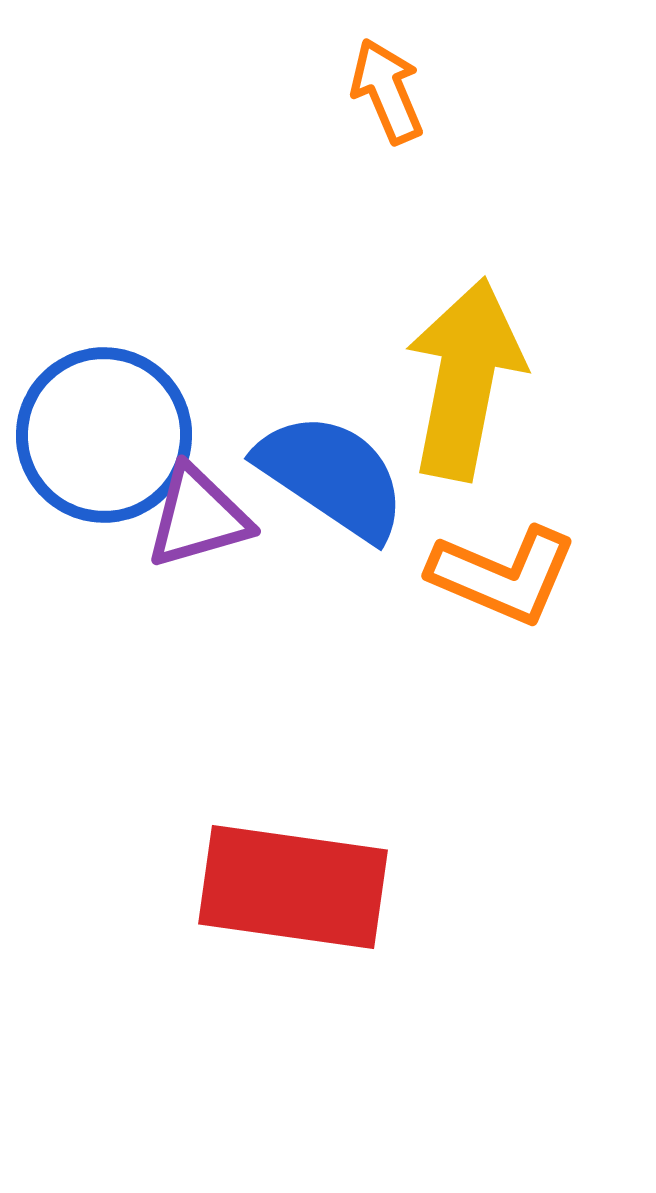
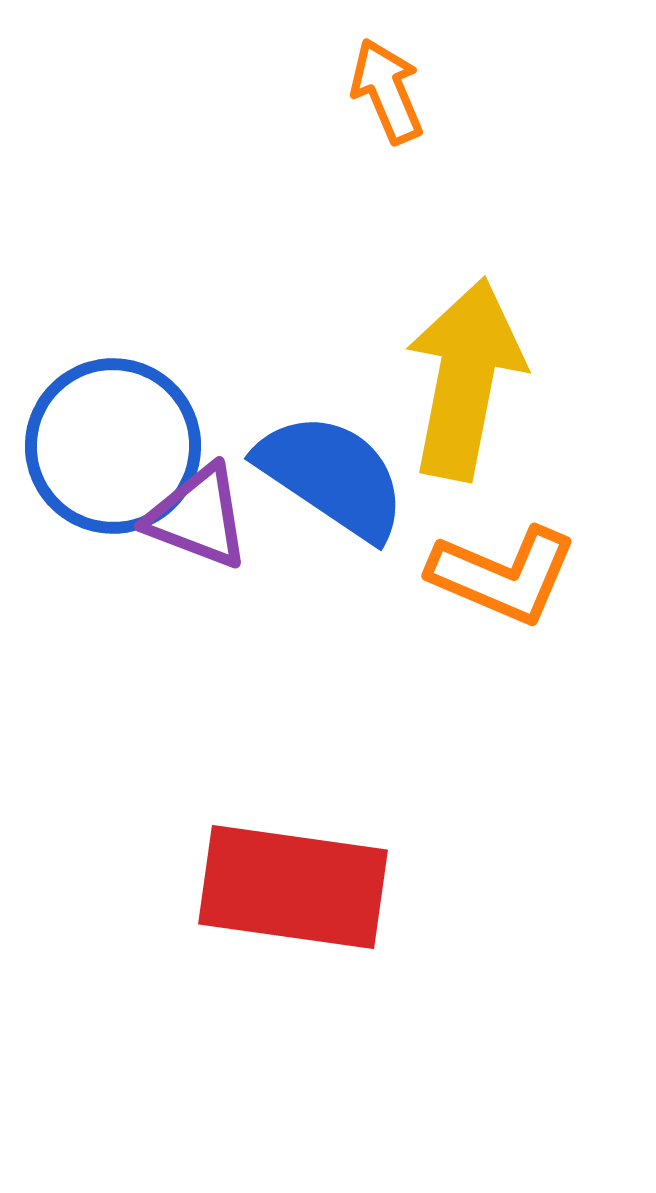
blue circle: moved 9 px right, 11 px down
purple triangle: rotated 37 degrees clockwise
